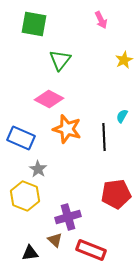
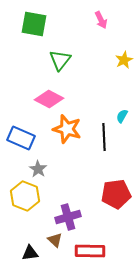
red rectangle: moved 1 px left, 1 px down; rotated 20 degrees counterclockwise
